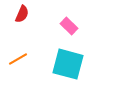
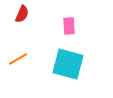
pink rectangle: rotated 42 degrees clockwise
